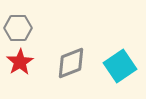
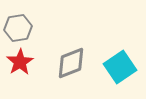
gray hexagon: rotated 8 degrees counterclockwise
cyan square: moved 1 px down
